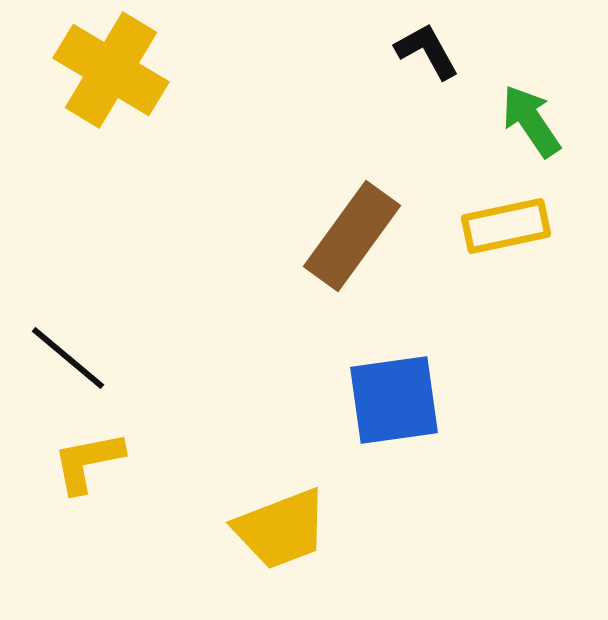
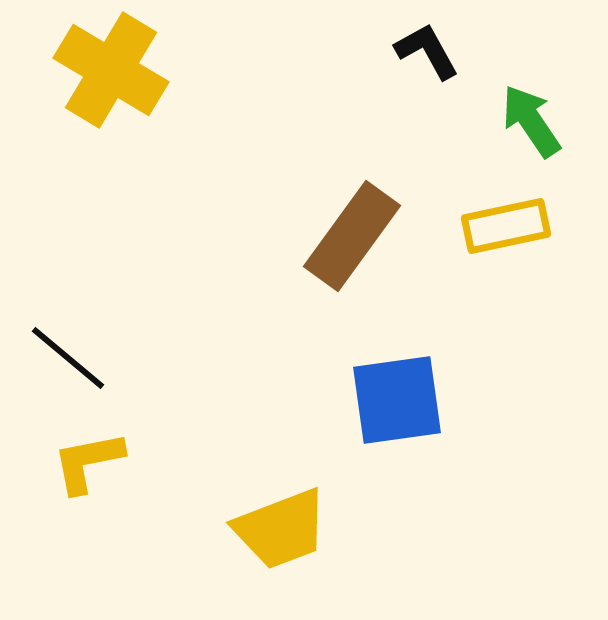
blue square: moved 3 px right
